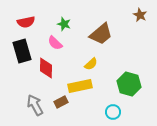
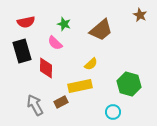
brown trapezoid: moved 4 px up
